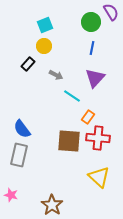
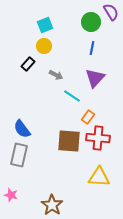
yellow triangle: rotated 40 degrees counterclockwise
